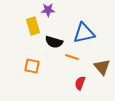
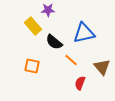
yellow rectangle: rotated 24 degrees counterclockwise
black semicircle: rotated 24 degrees clockwise
orange line: moved 1 px left, 3 px down; rotated 24 degrees clockwise
